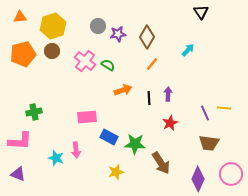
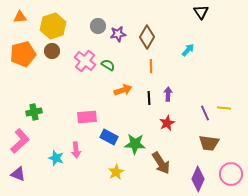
orange line: moved 1 px left, 2 px down; rotated 40 degrees counterclockwise
red star: moved 3 px left
pink L-shape: rotated 45 degrees counterclockwise
yellow star: rotated 14 degrees counterclockwise
